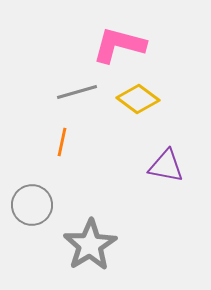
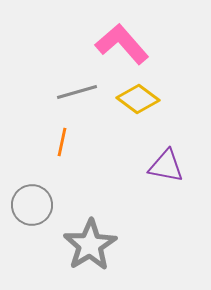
pink L-shape: moved 3 px right, 1 px up; rotated 34 degrees clockwise
